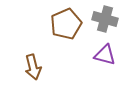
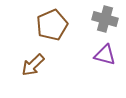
brown pentagon: moved 14 px left, 1 px down
brown arrow: moved 2 px up; rotated 60 degrees clockwise
